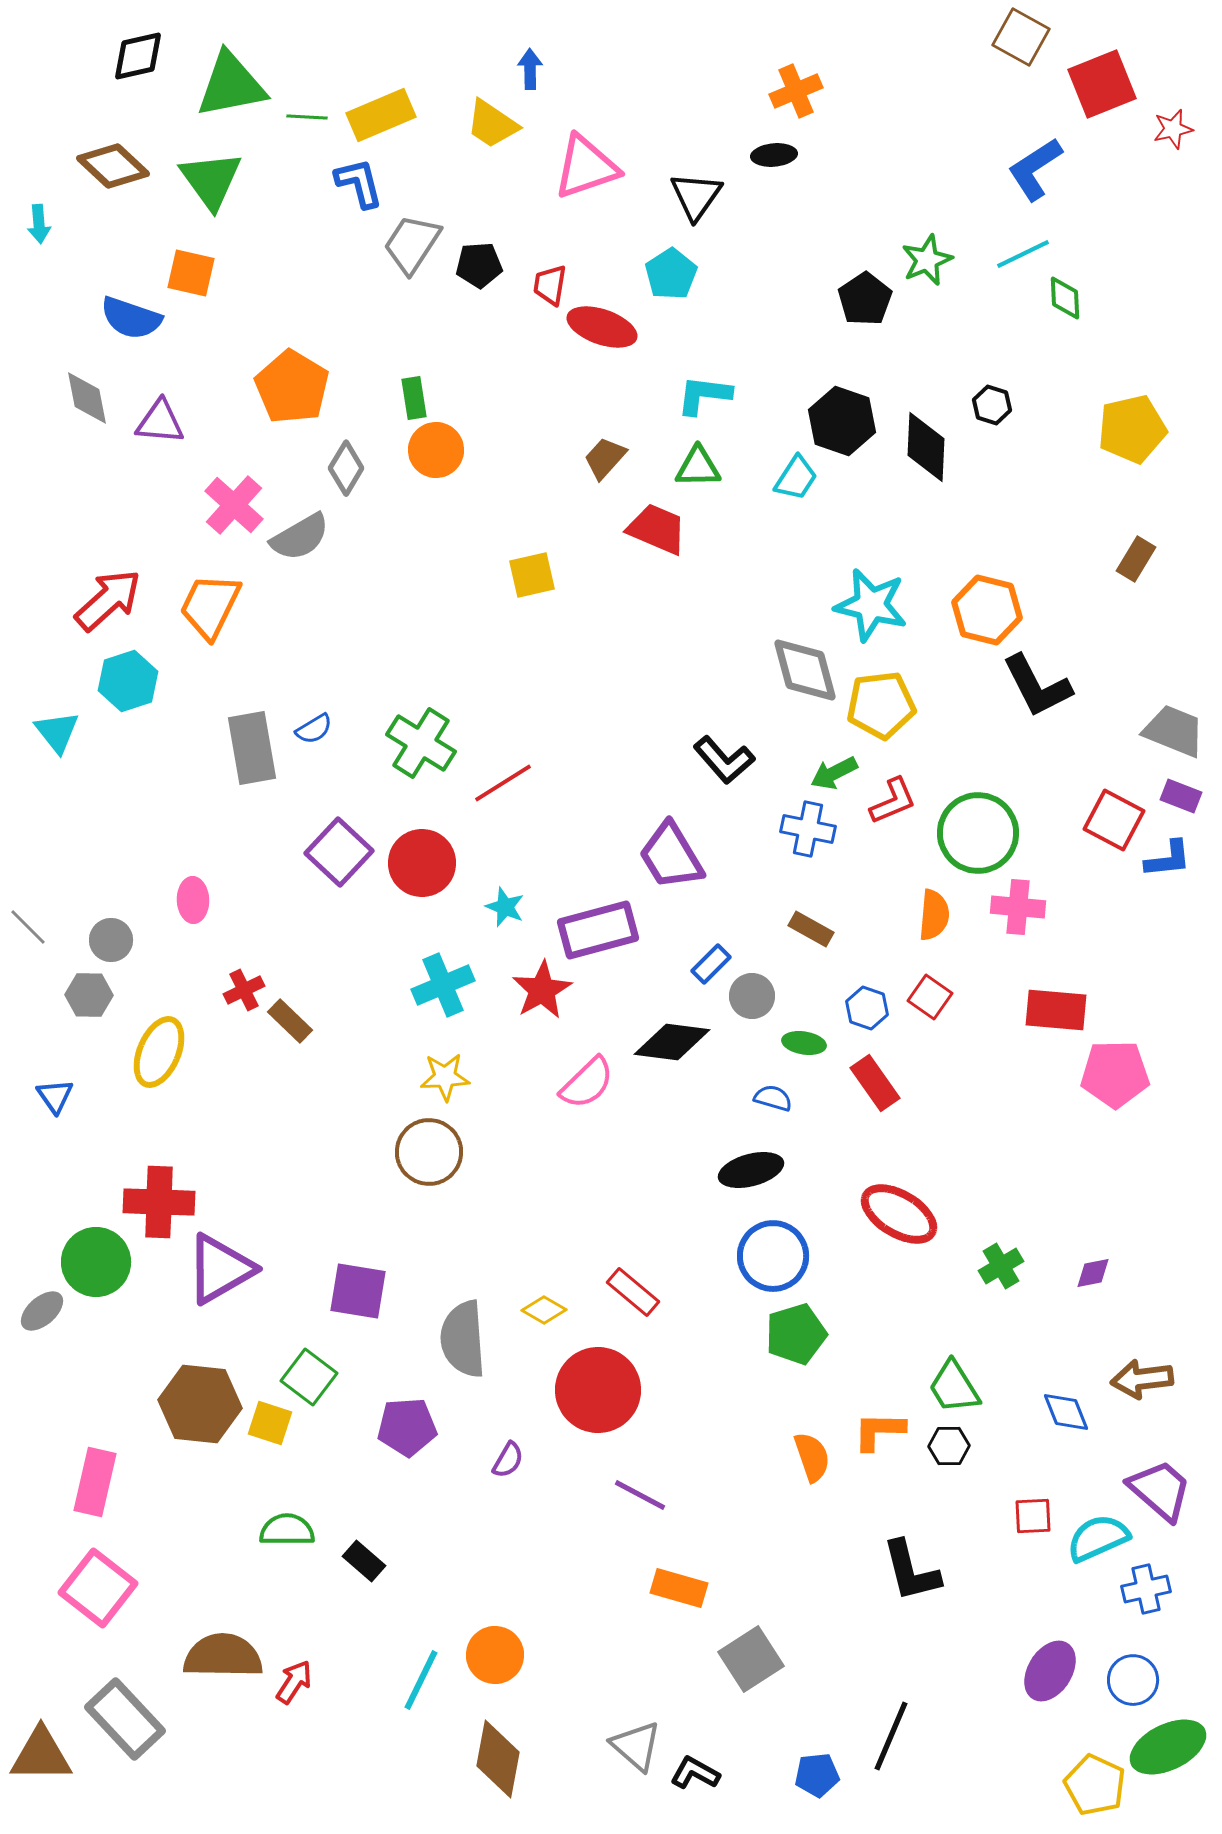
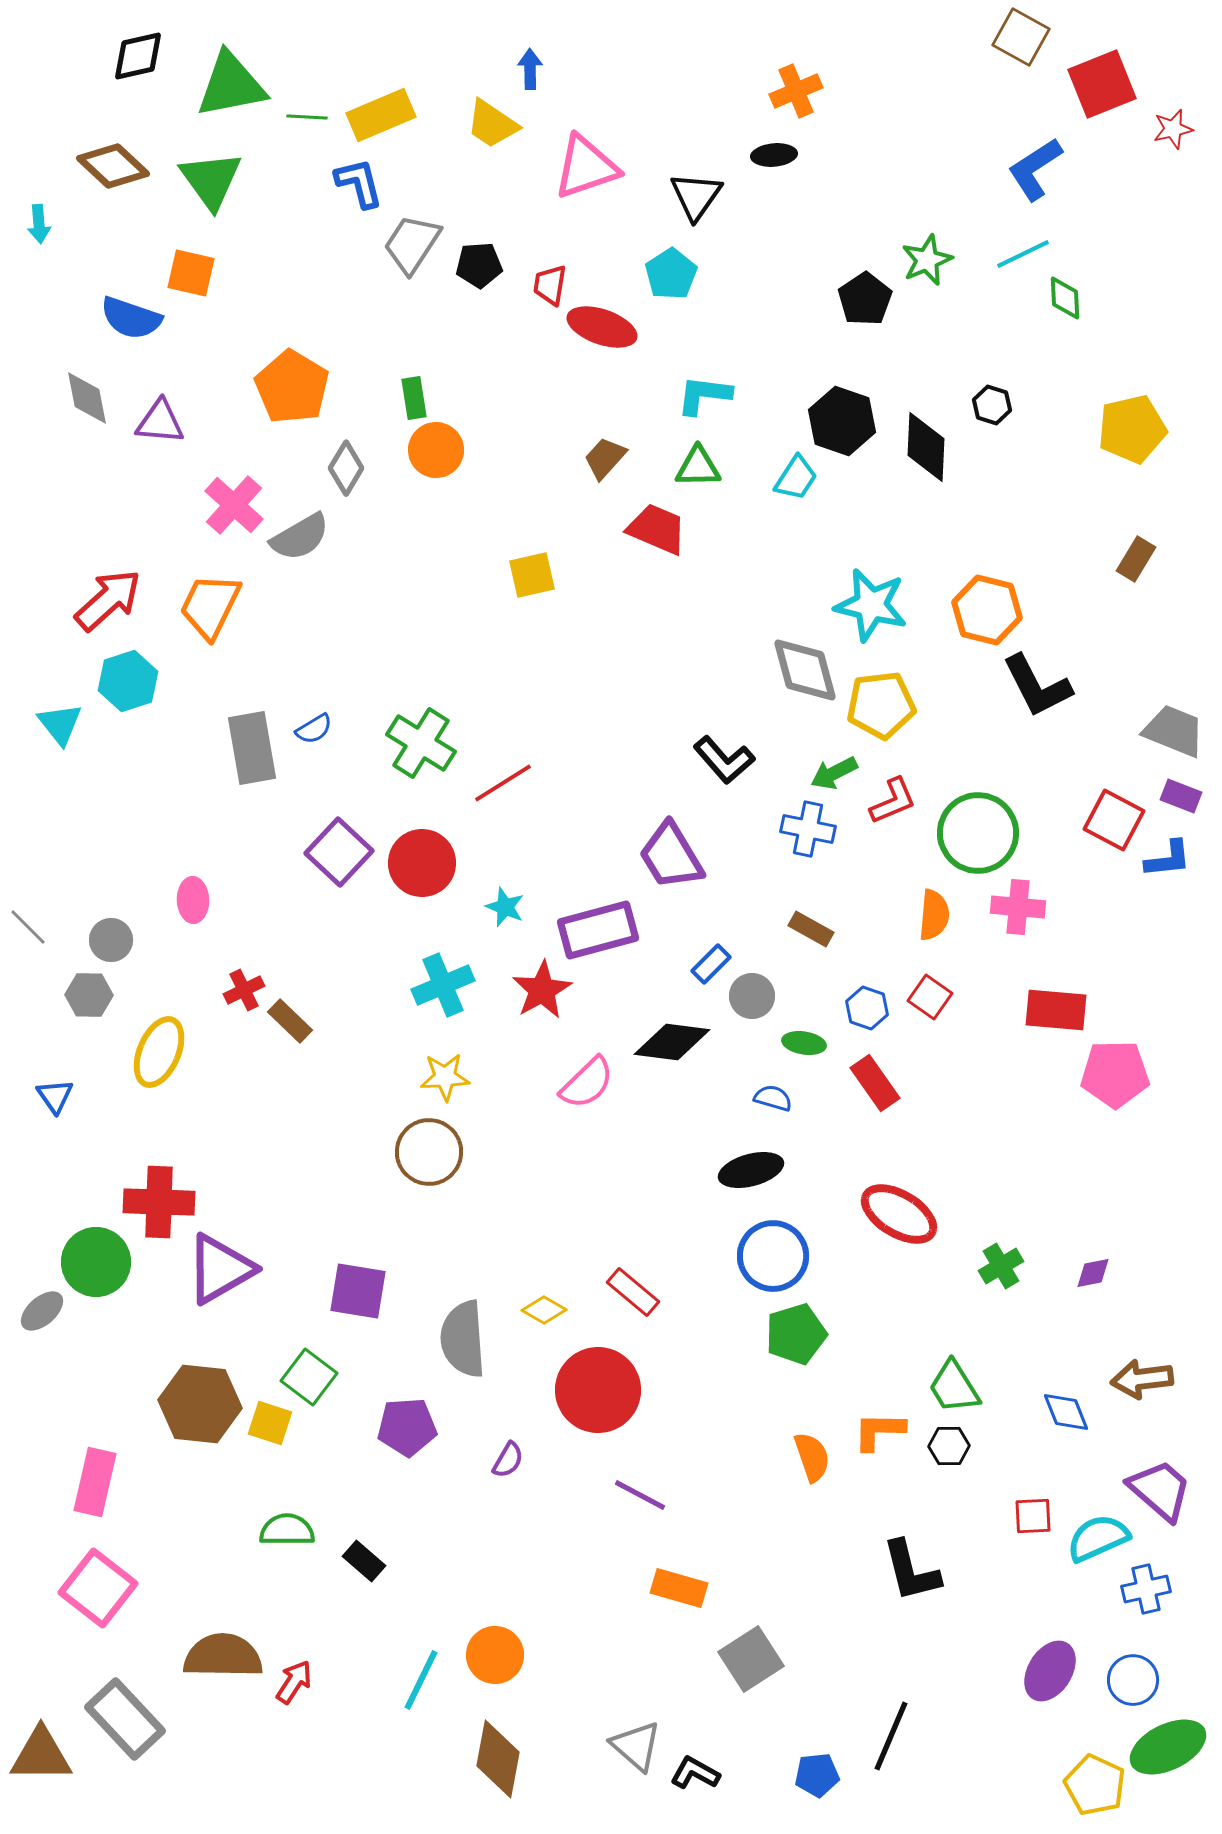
cyan triangle at (57, 732): moved 3 px right, 8 px up
